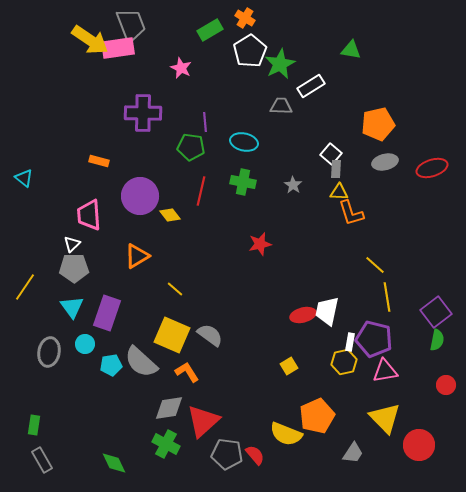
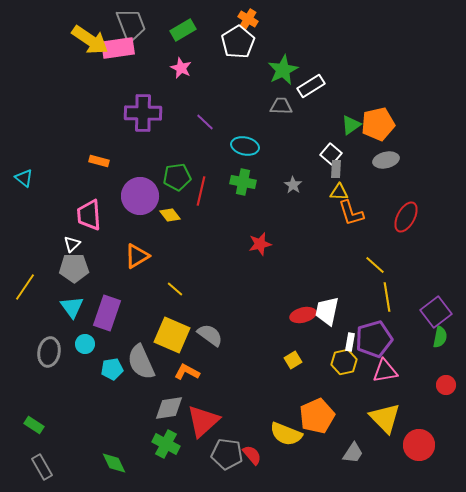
orange cross at (245, 18): moved 3 px right, 1 px down
green rectangle at (210, 30): moved 27 px left
green triangle at (351, 50): moved 75 px down; rotated 45 degrees counterclockwise
white pentagon at (250, 51): moved 12 px left, 9 px up
green star at (280, 64): moved 3 px right, 6 px down
purple line at (205, 122): rotated 42 degrees counterclockwise
cyan ellipse at (244, 142): moved 1 px right, 4 px down
green pentagon at (191, 147): moved 14 px left, 30 px down; rotated 16 degrees counterclockwise
gray ellipse at (385, 162): moved 1 px right, 2 px up
red ellipse at (432, 168): moved 26 px left, 49 px down; rotated 44 degrees counterclockwise
purple pentagon at (374, 339): rotated 30 degrees counterclockwise
green semicircle at (437, 340): moved 3 px right, 3 px up
gray semicircle at (141, 362): rotated 24 degrees clockwise
cyan pentagon at (111, 365): moved 1 px right, 4 px down
yellow square at (289, 366): moved 4 px right, 6 px up
orange L-shape at (187, 372): rotated 30 degrees counterclockwise
green rectangle at (34, 425): rotated 66 degrees counterclockwise
red semicircle at (255, 455): moved 3 px left
gray rectangle at (42, 460): moved 7 px down
